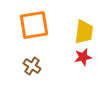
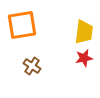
orange square: moved 12 px left
red star: moved 1 px right, 1 px down
